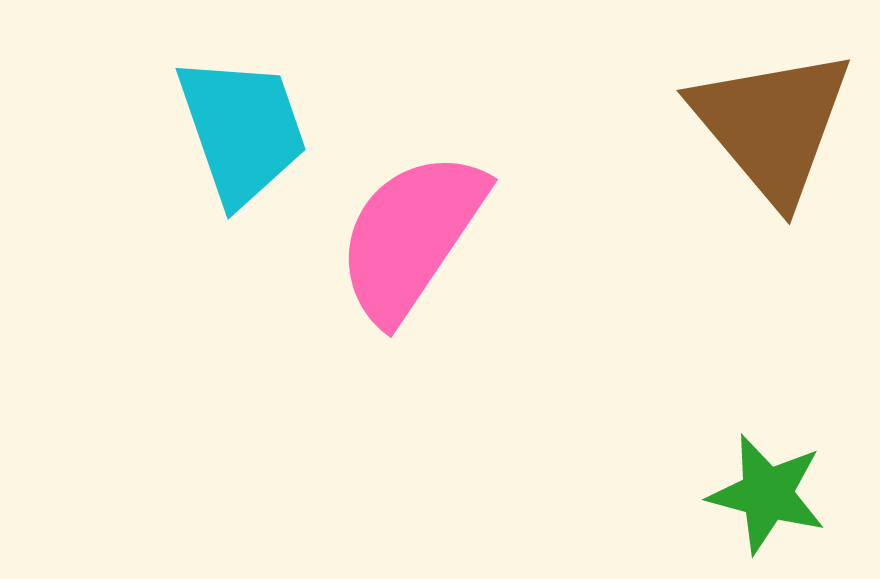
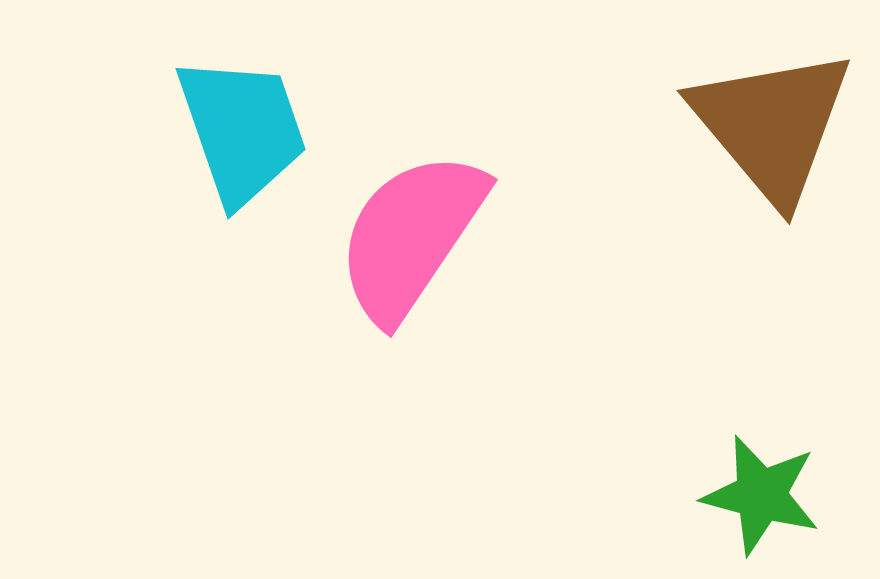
green star: moved 6 px left, 1 px down
